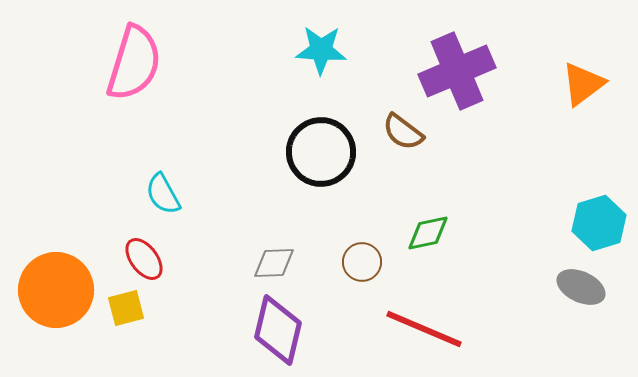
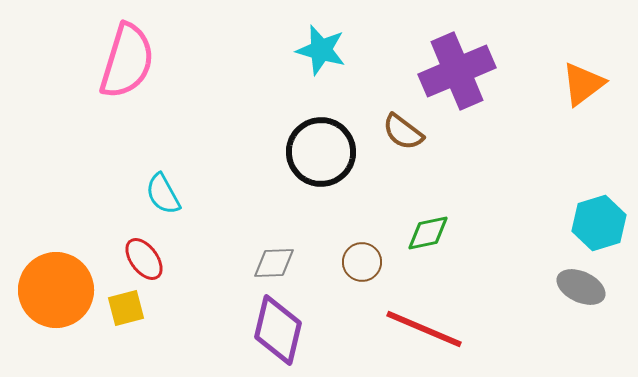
cyan star: rotated 12 degrees clockwise
pink semicircle: moved 7 px left, 2 px up
